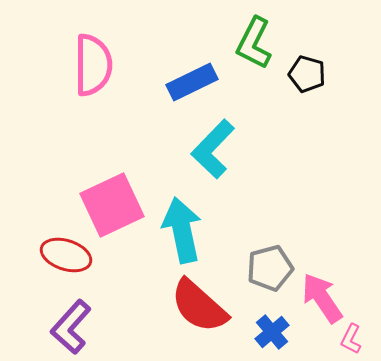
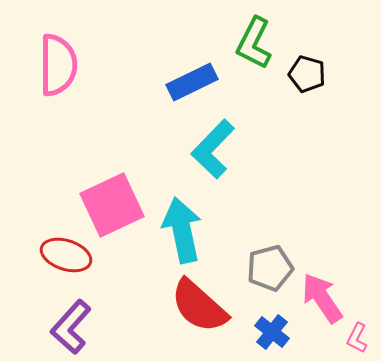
pink semicircle: moved 35 px left
blue cross: rotated 12 degrees counterclockwise
pink L-shape: moved 6 px right, 1 px up
